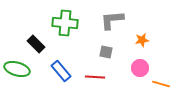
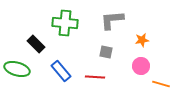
pink circle: moved 1 px right, 2 px up
